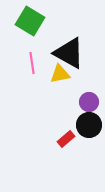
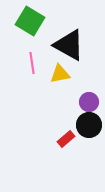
black triangle: moved 8 px up
